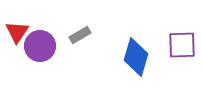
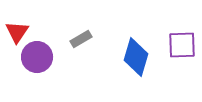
gray rectangle: moved 1 px right, 4 px down
purple circle: moved 3 px left, 11 px down
